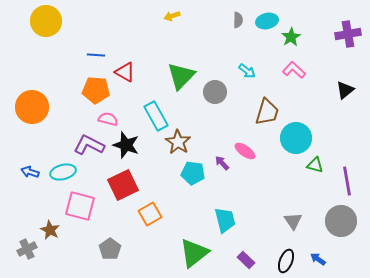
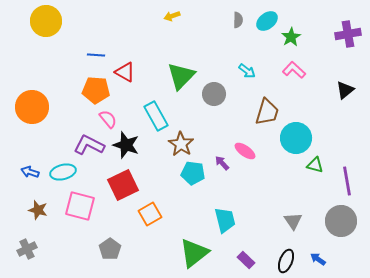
cyan ellipse at (267, 21): rotated 25 degrees counterclockwise
gray circle at (215, 92): moved 1 px left, 2 px down
pink semicircle at (108, 119): rotated 36 degrees clockwise
brown star at (178, 142): moved 3 px right, 2 px down
brown star at (50, 230): moved 12 px left, 20 px up; rotated 12 degrees counterclockwise
